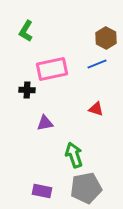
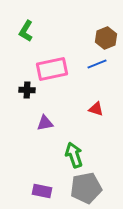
brown hexagon: rotated 10 degrees clockwise
